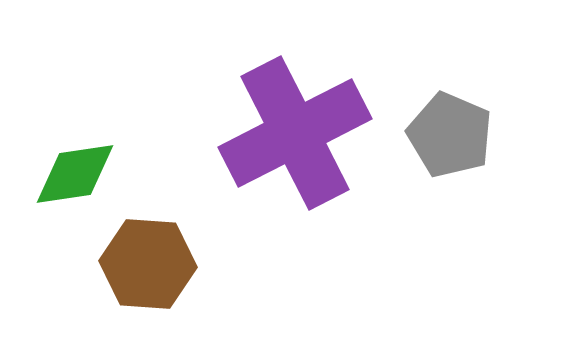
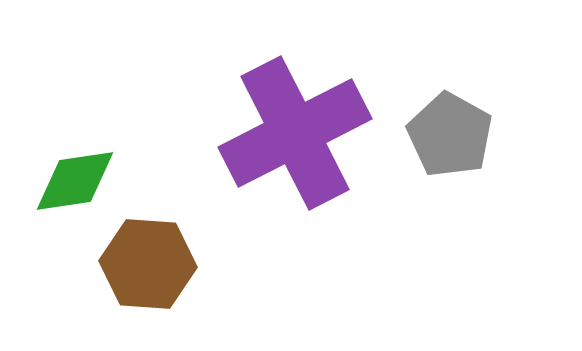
gray pentagon: rotated 6 degrees clockwise
green diamond: moved 7 px down
